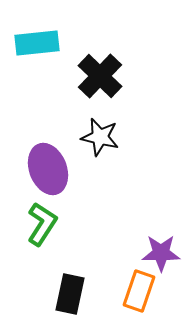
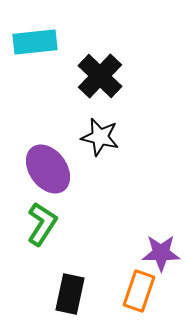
cyan rectangle: moved 2 px left, 1 px up
purple ellipse: rotated 15 degrees counterclockwise
